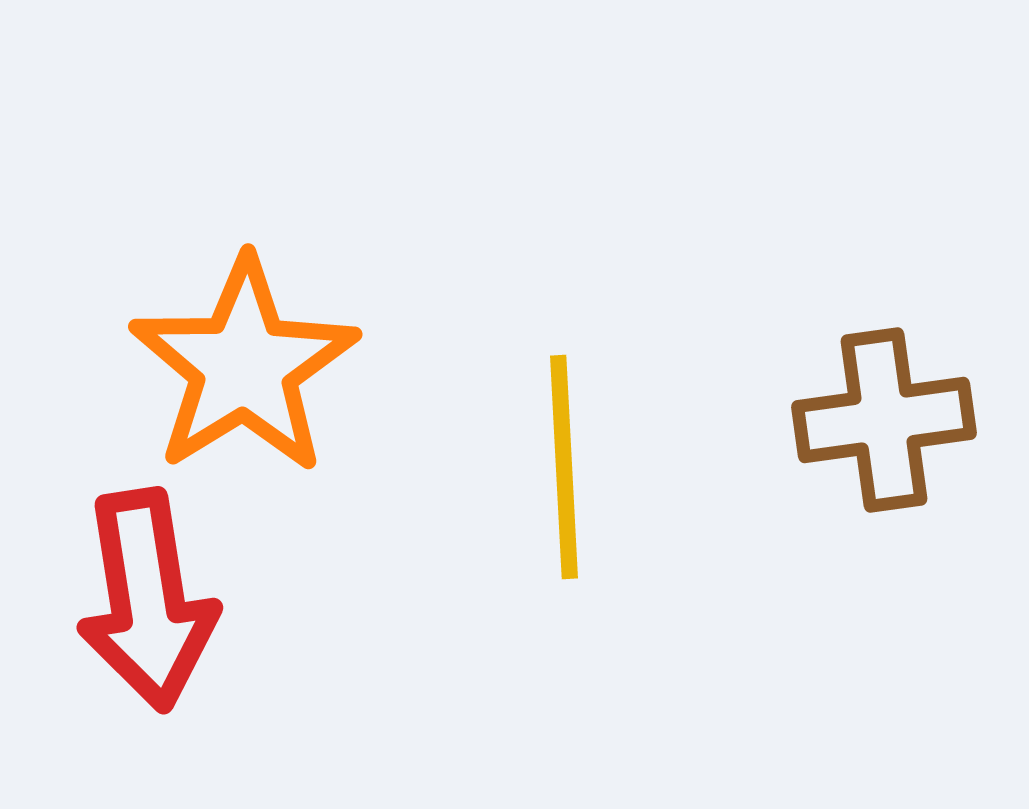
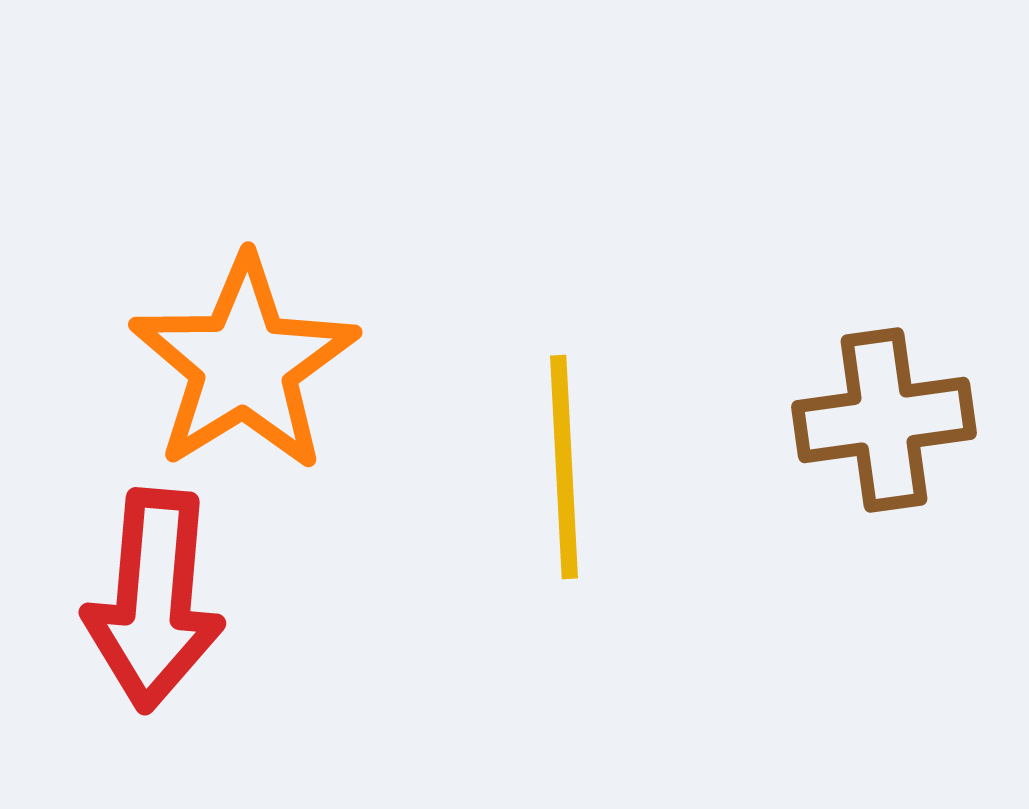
orange star: moved 2 px up
red arrow: moved 7 px right; rotated 14 degrees clockwise
